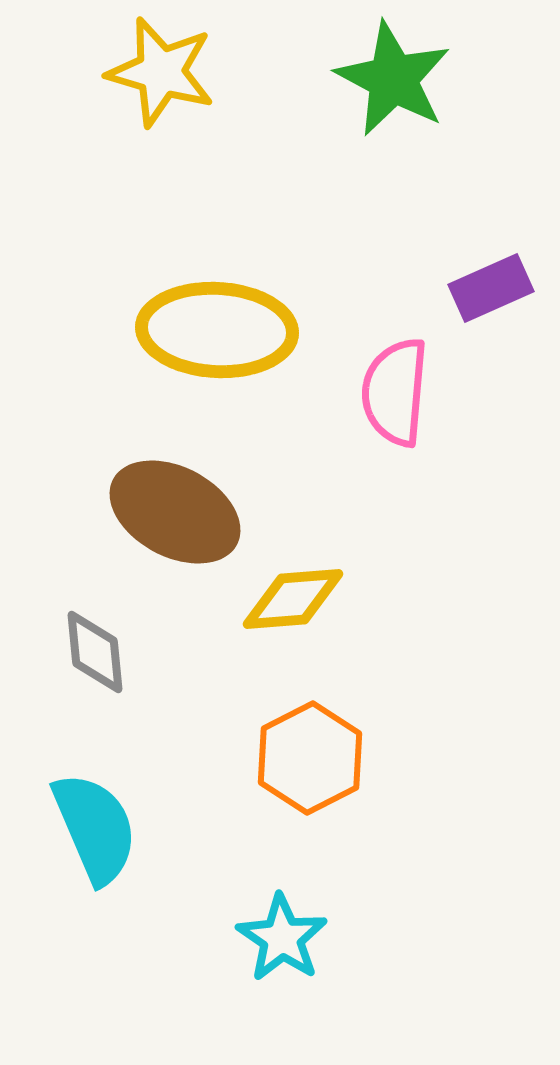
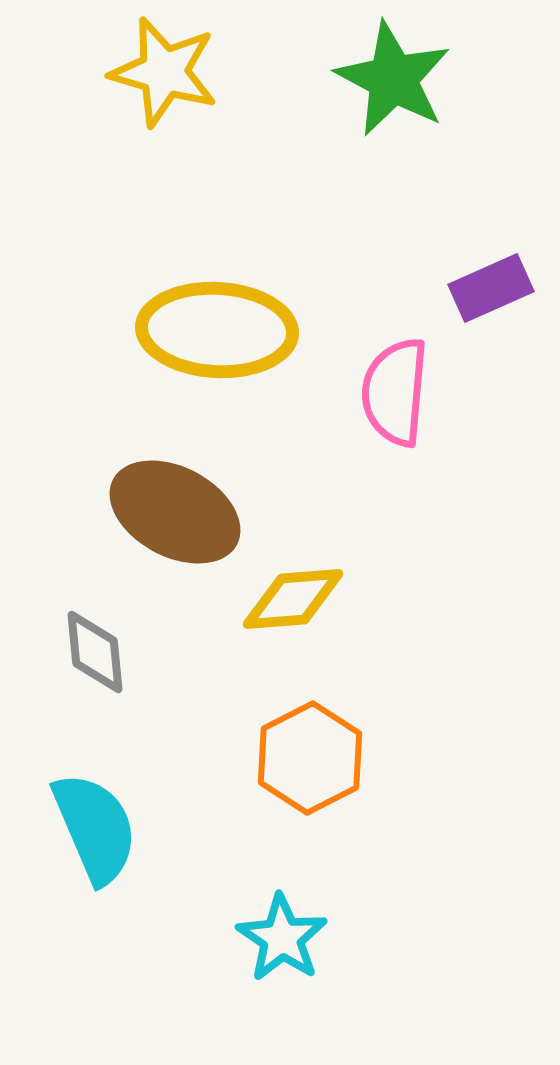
yellow star: moved 3 px right
